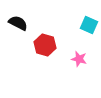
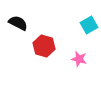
cyan square: rotated 36 degrees clockwise
red hexagon: moved 1 px left, 1 px down
